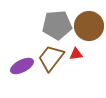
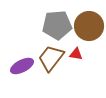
red triangle: rotated 16 degrees clockwise
